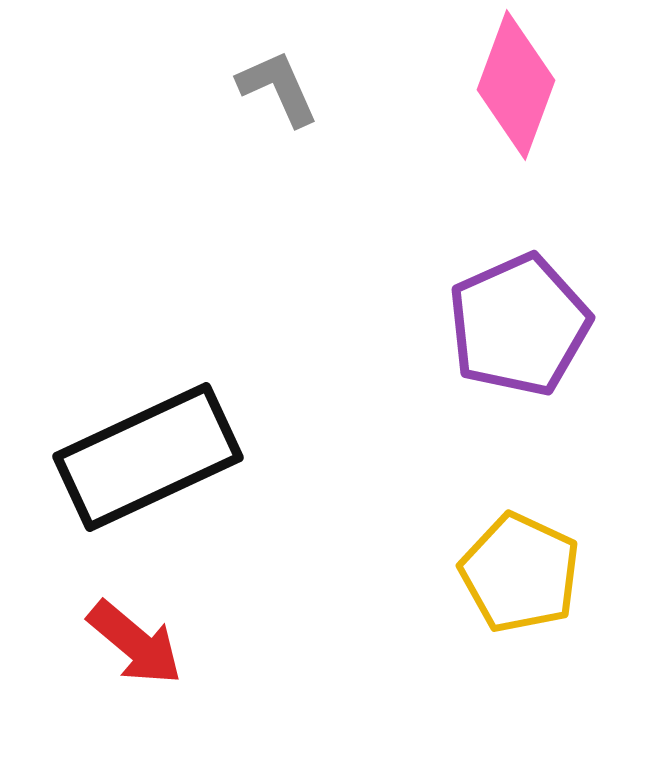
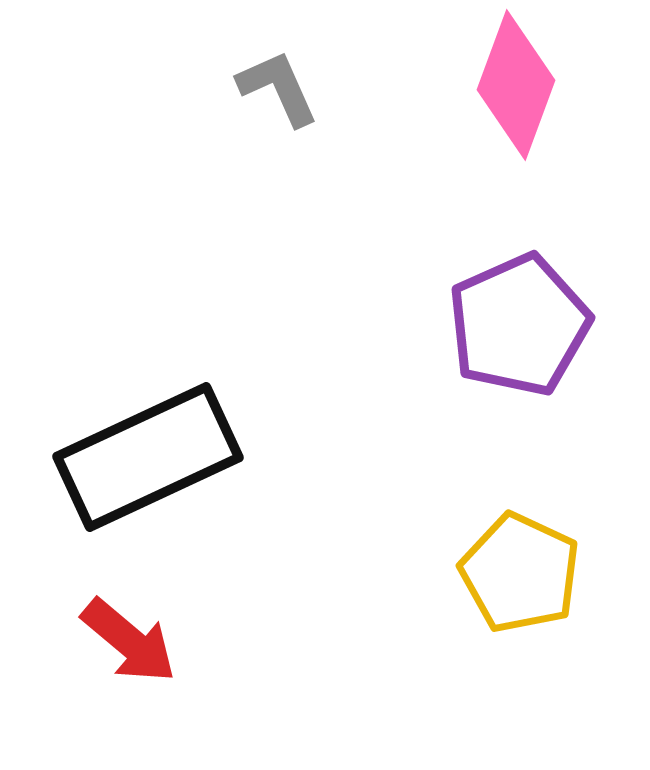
red arrow: moved 6 px left, 2 px up
